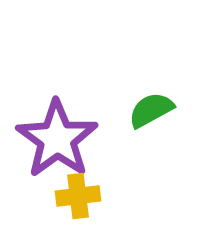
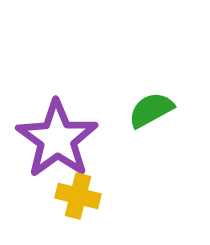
yellow cross: rotated 21 degrees clockwise
